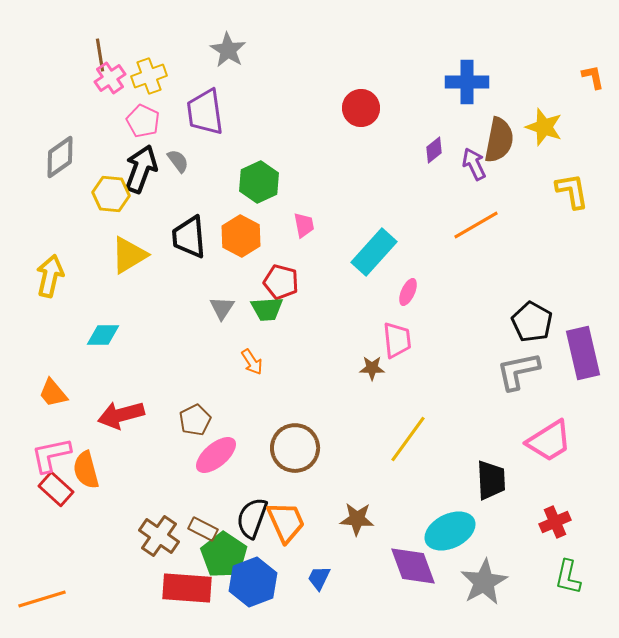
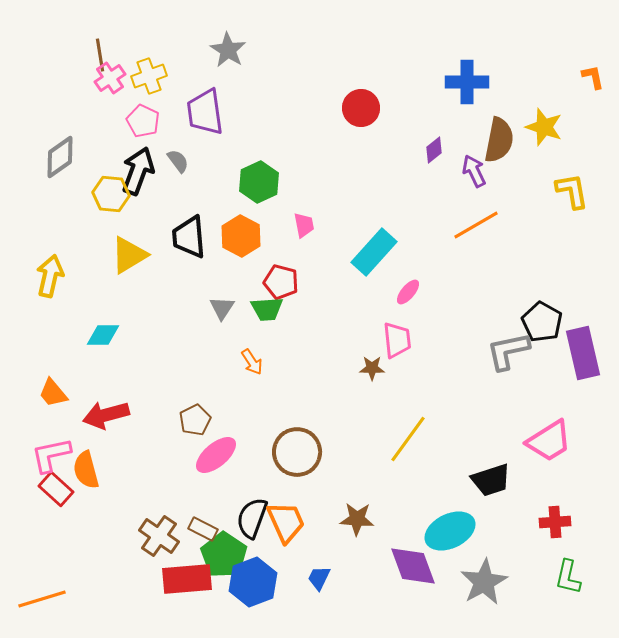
purple arrow at (474, 164): moved 7 px down
black arrow at (141, 169): moved 3 px left, 2 px down
pink ellipse at (408, 292): rotated 16 degrees clockwise
black pentagon at (532, 322): moved 10 px right
gray L-shape at (518, 371): moved 10 px left, 20 px up
red arrow at (121, 415): moved 15 px left
brown circle at (295, 448): moved 2 px right, 4 px down
black trapezoid at (491, 480): rotated 75 degrees clockwise
red cross at (555, 522): rotated 20 degrees clockwise
red rectangle at (187, 588): moved 9 px up; rotated 9 degrees counterclockwise
